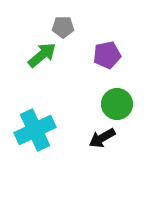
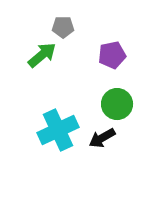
purple pentagon: moved 5 px right
cyan cross: moved 23 px right
